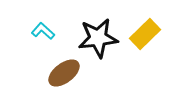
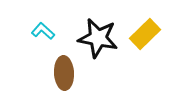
black star: rotated 18 degrees clockwise
brown ellipse: rotated 56 degrees counterclockwise
